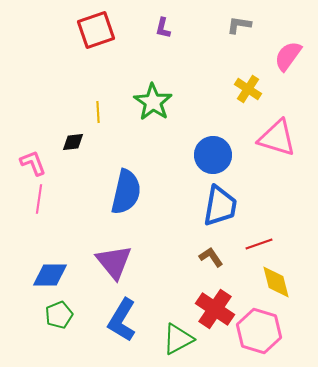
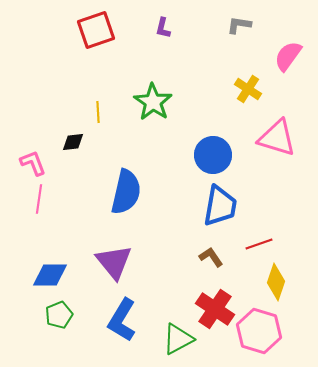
yellow diamond: rotated 33 degrees clockwise
